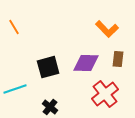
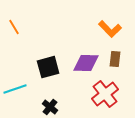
orange L-shape: moved 3 px right
brown rectangle: moved 3 px left
